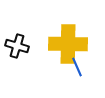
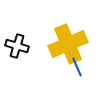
yellow cross: rotated 24 degrees counterclockwise
